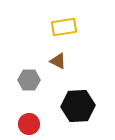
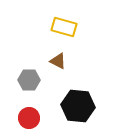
yellow rectangle: rotated 25 degrees clockwise
black hexagon: rotated 8 degrees clockwise
red circle: moved 6 px up
